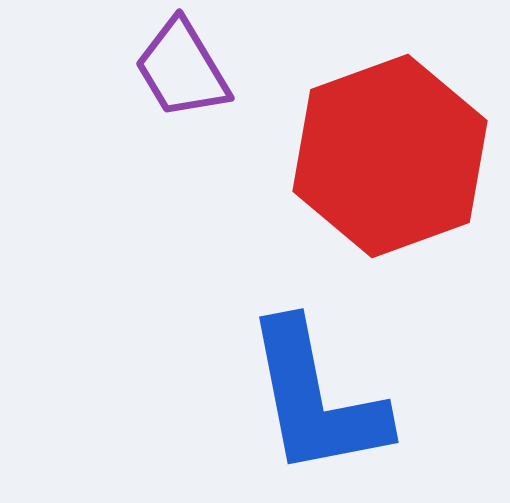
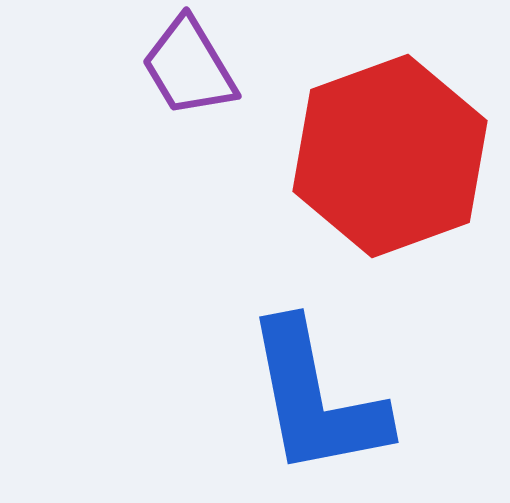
purple trapezoid: moved 7 px right, 2 px up
